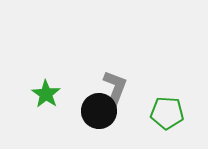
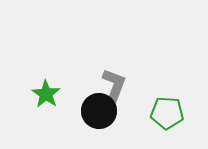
gray L-shape: moved 1 px left, 2 px up
